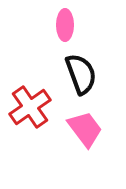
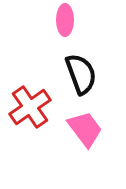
pink ellipse: moved 5 px up
